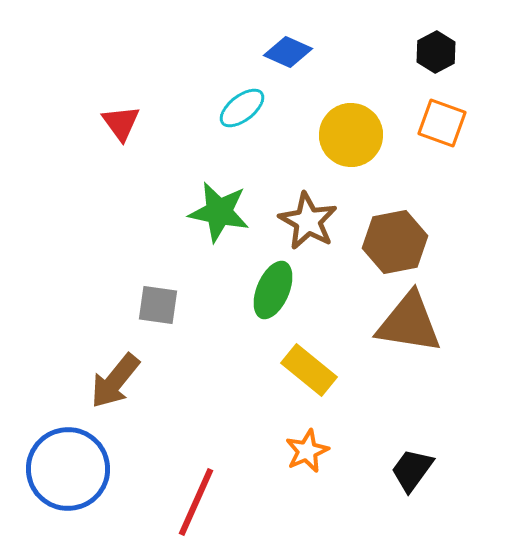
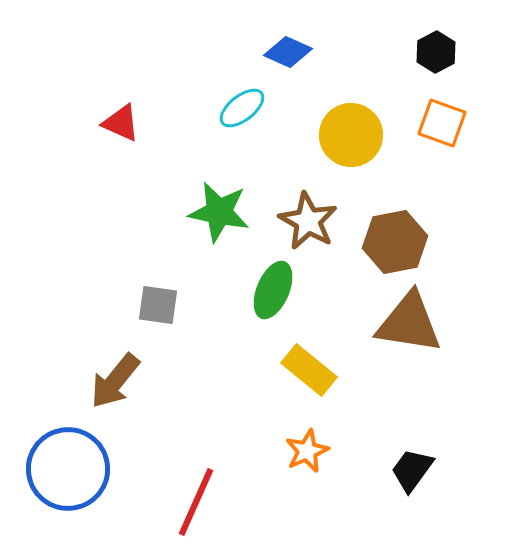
red triangle: rotated 30 degrees counterclockwise
